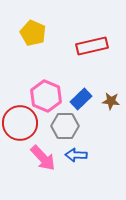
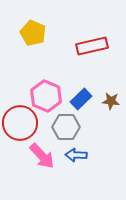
gray hexagon: moved 1 px right, 1 px down
pink arrow: moved 1 px left, 2 px up
